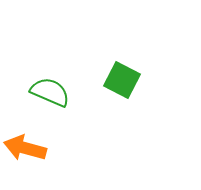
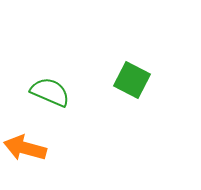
green square: moved 10 px right
